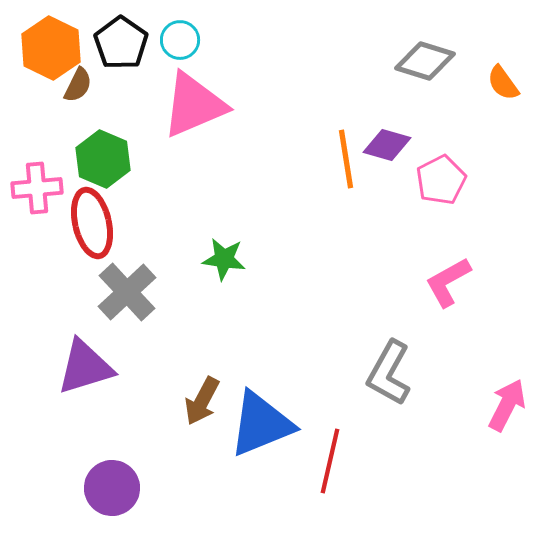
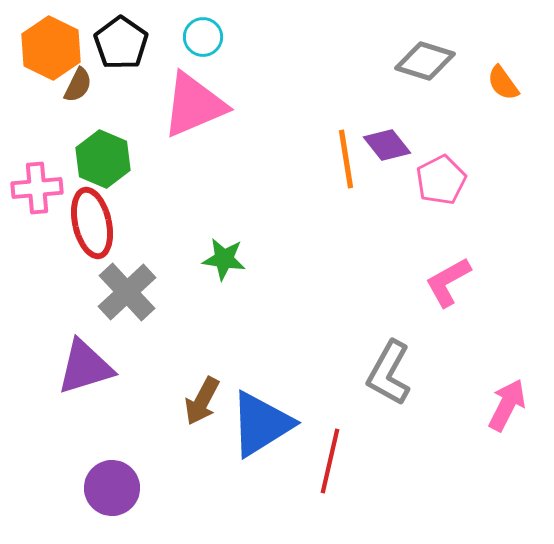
cyan circle: moved 23 px right, 3 px up
purple diamond: rotated 36 degrees clockwise
blue triangle: rotated 10 degrees counterclockwise
